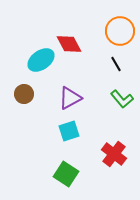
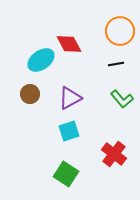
black line: rotated 70 degrees counterclockwise
brown circle: moved 6 px right
